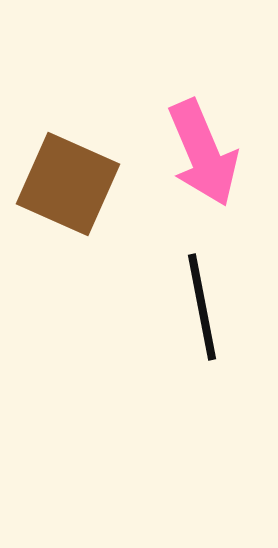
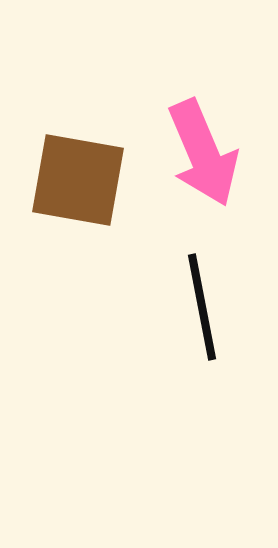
brown square: moved 10 px right, 4 px up; rotated 14 degrees counterclockwise
